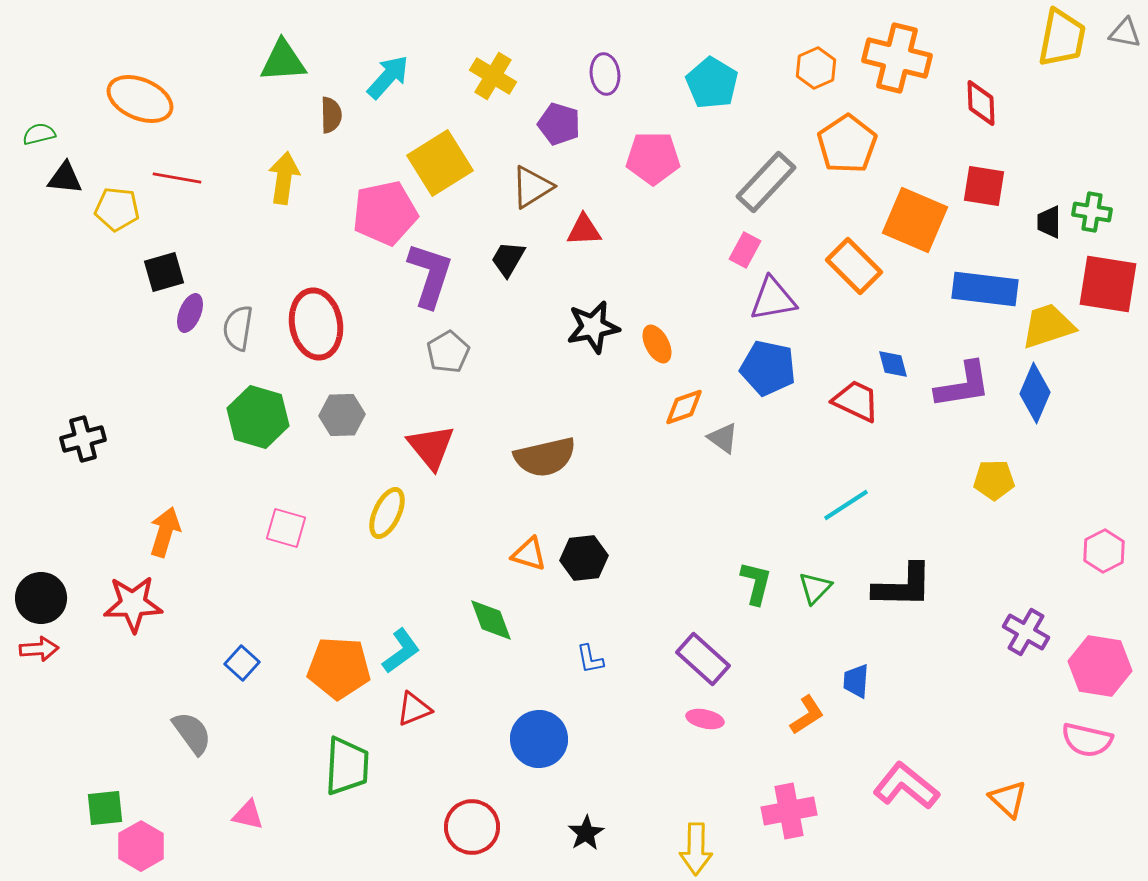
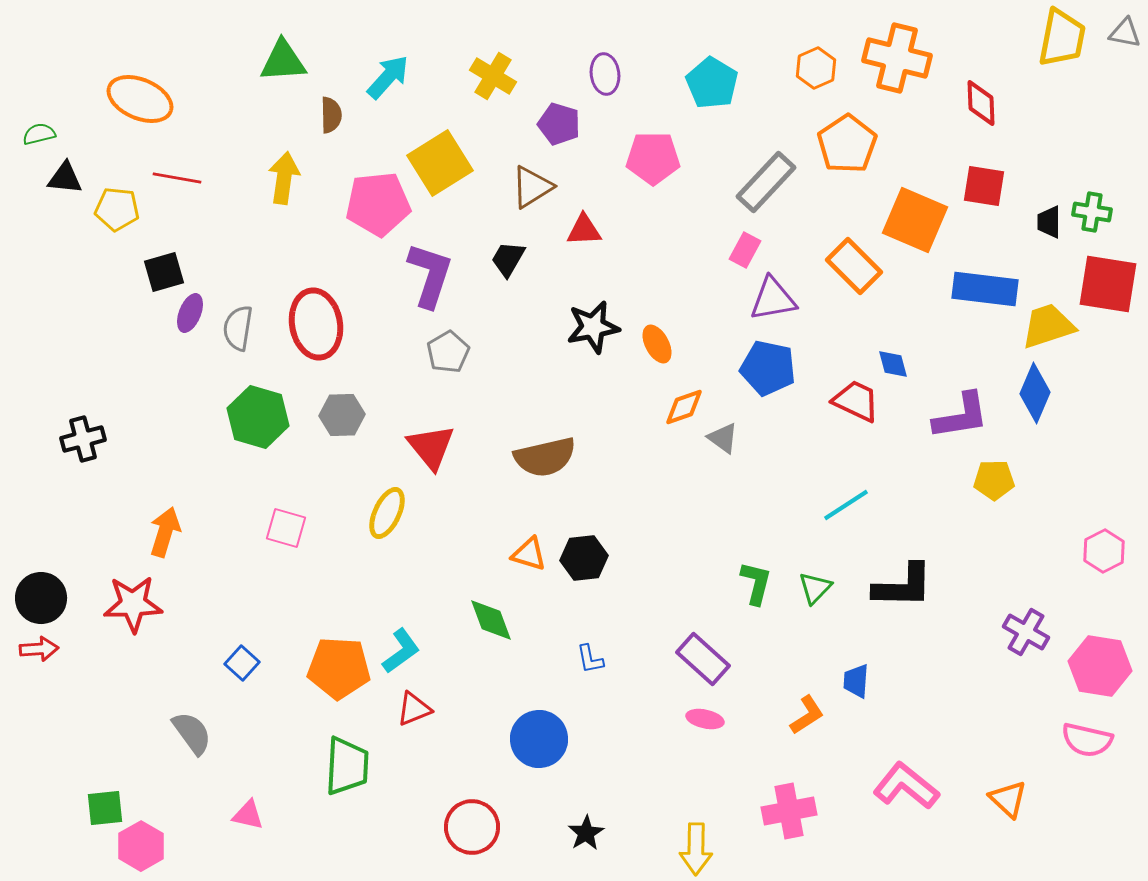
pink pentagon at (385, 213): moved 7 px left, 9 px up; rotated 6 degrees clockwise
purple L-shape at (963, 385): moved 2 px left, 31 px down
